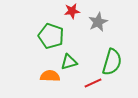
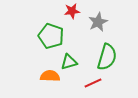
green semicircle: moved 5 px left, 5 px up
